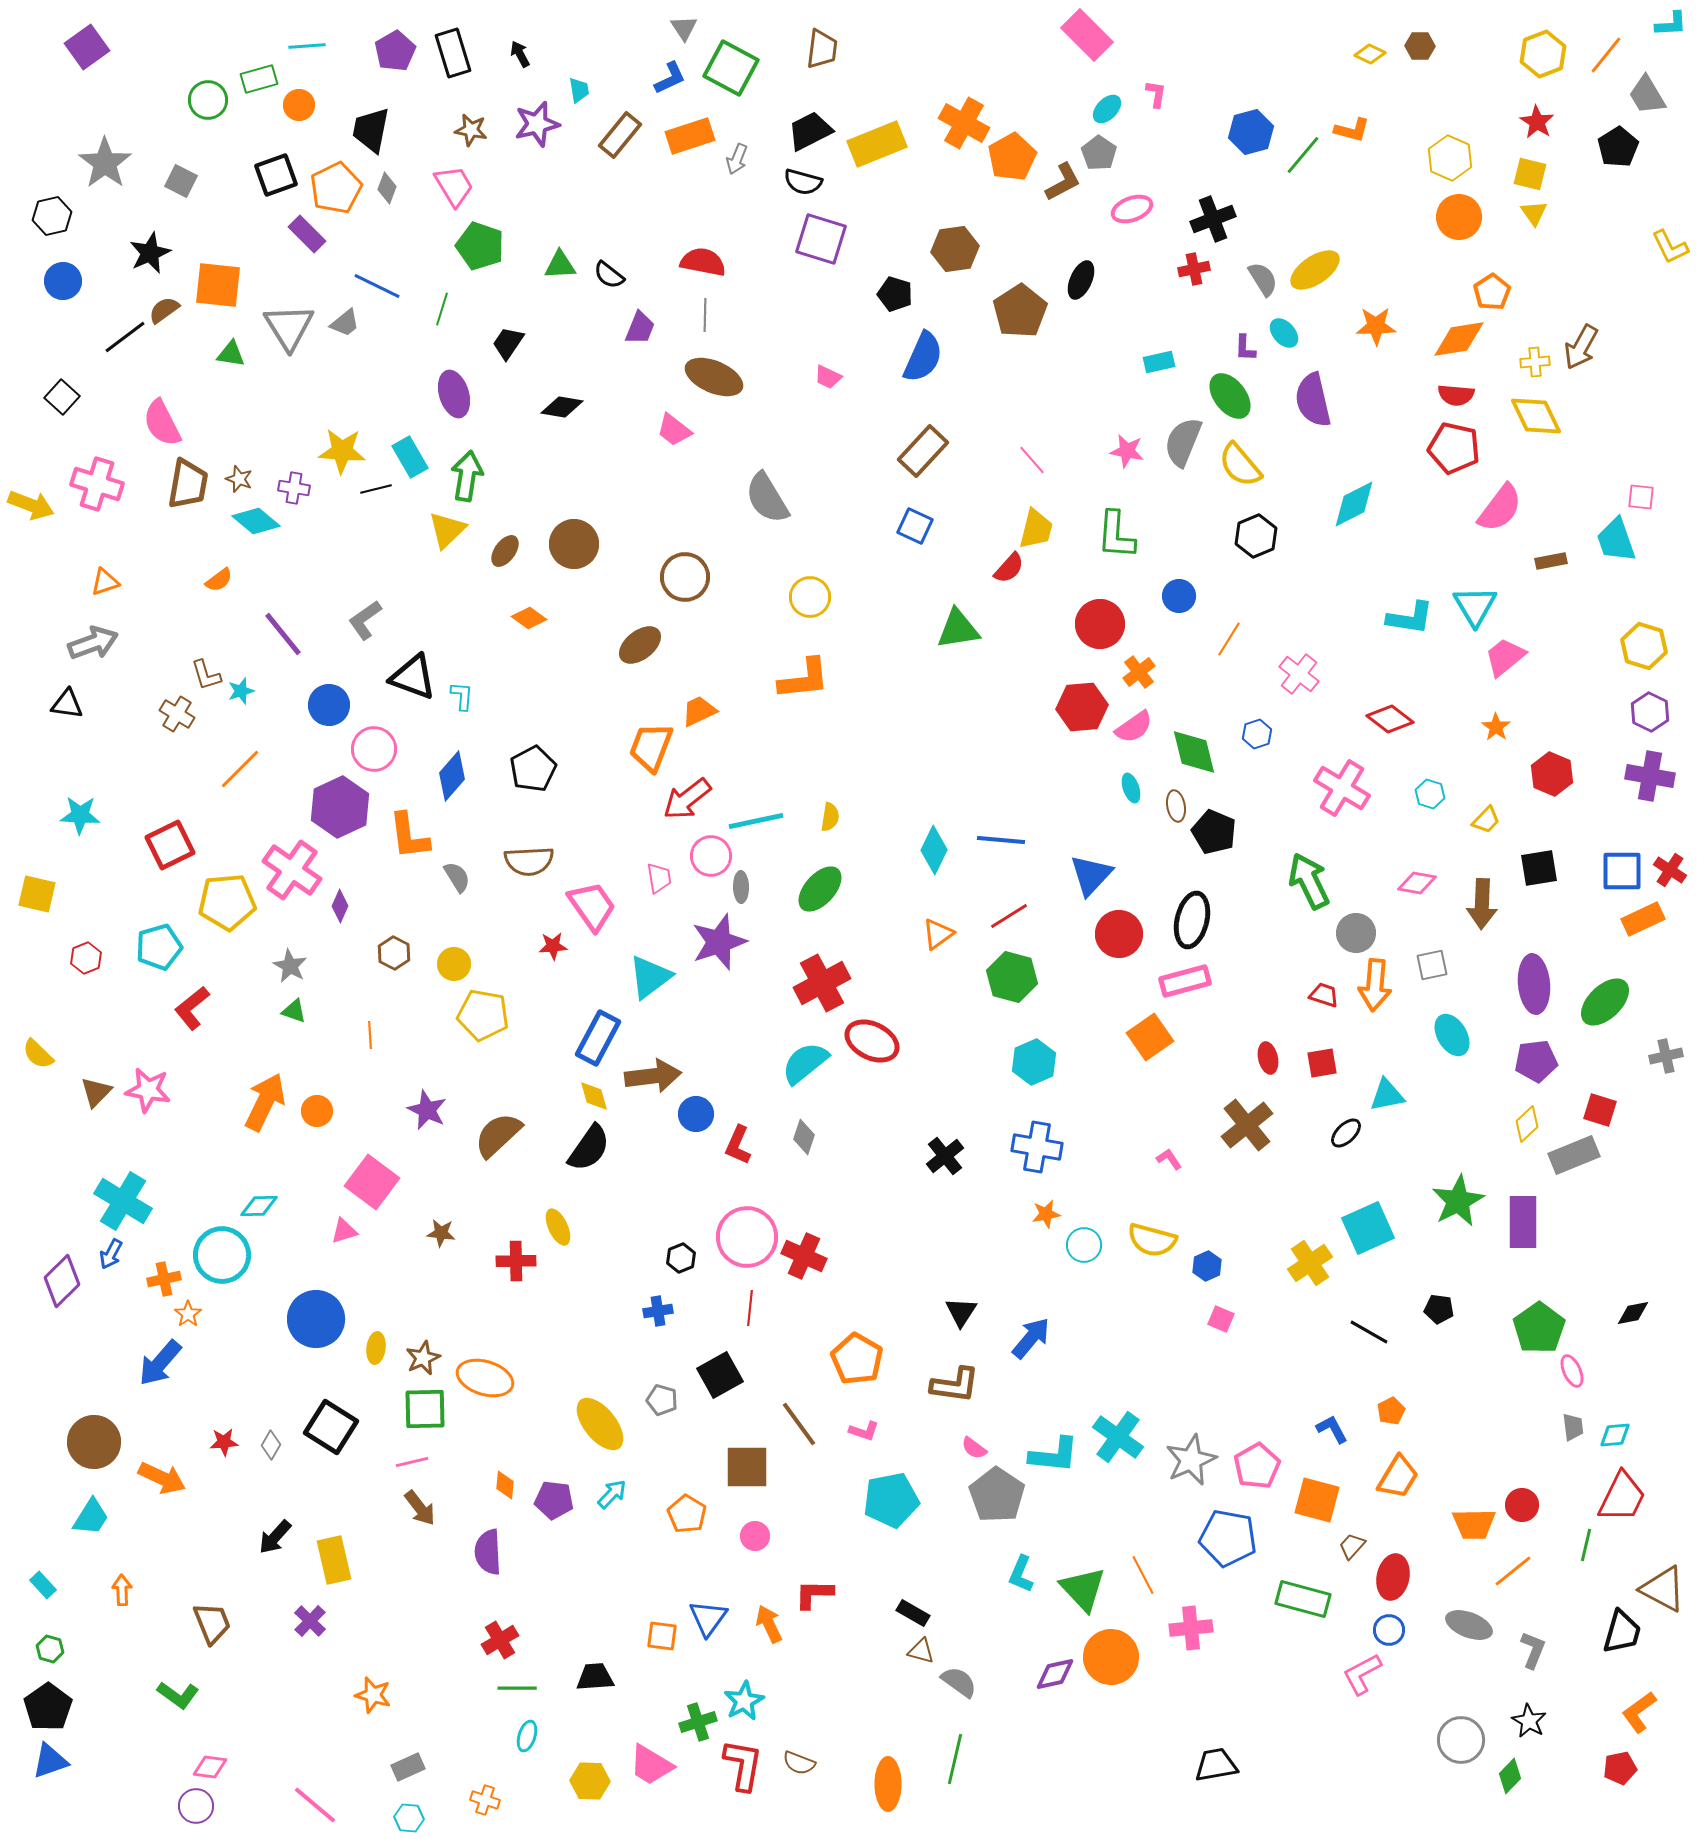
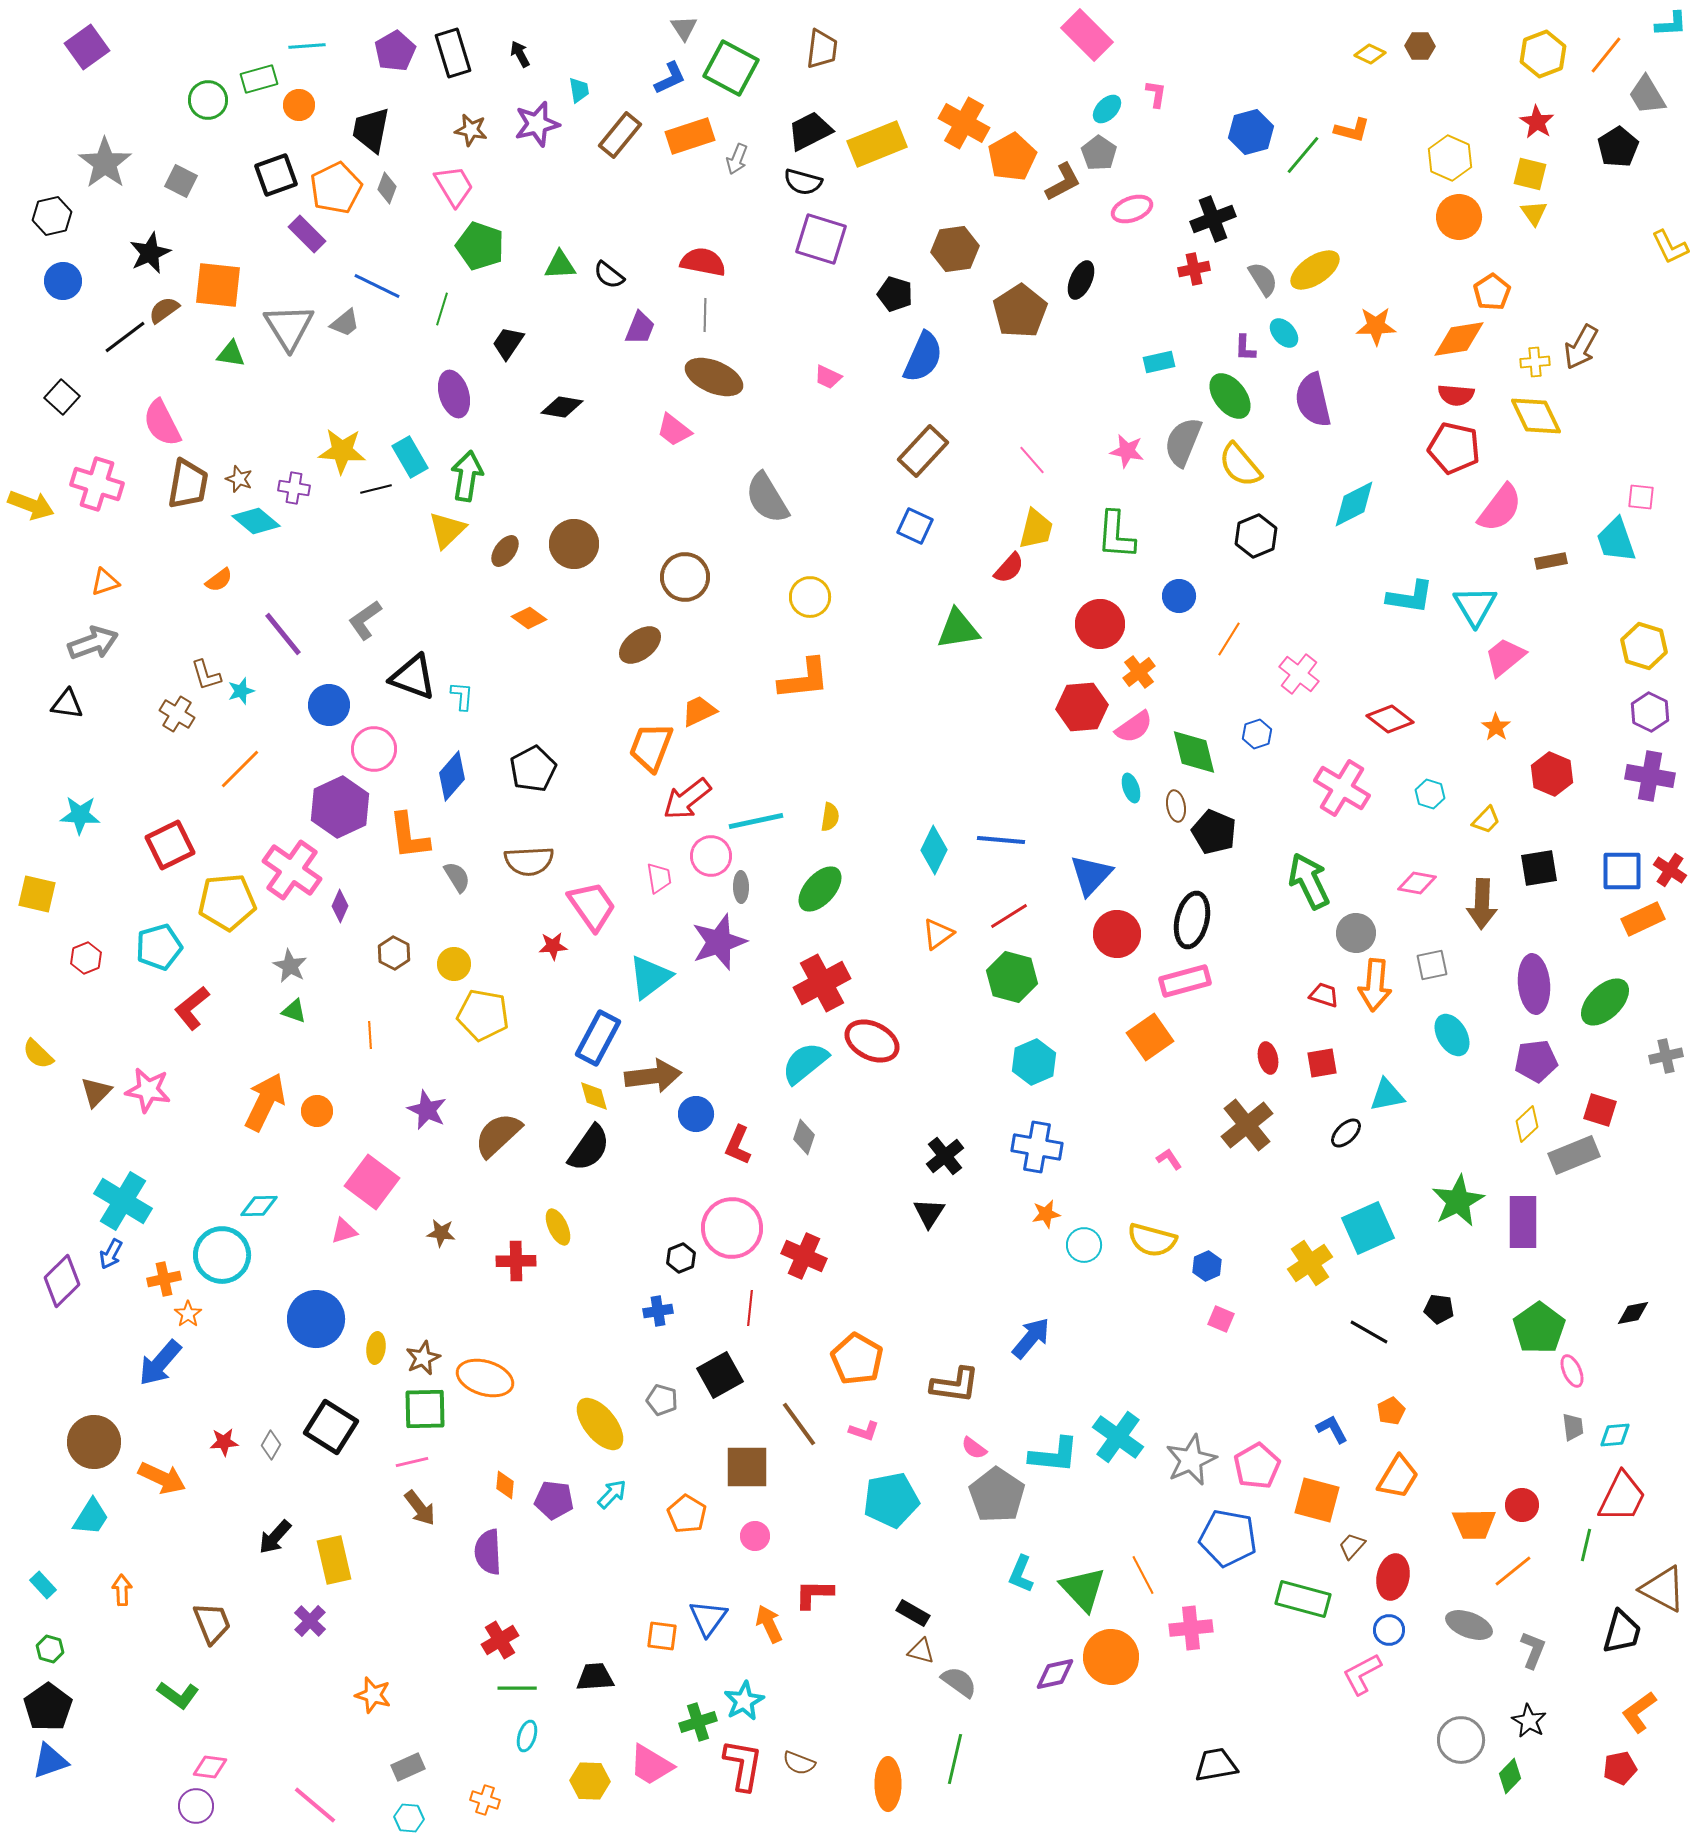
cyan L-shape at (1410, 618): moved 21 px up
red circle at (1119, 934): moved 2 px left
pink circle at (747, 1237): moved 15 px left, 9 px up
black triangle at (961, 1312): moved 32 px left, 99 px up
